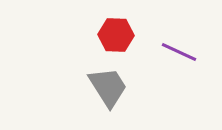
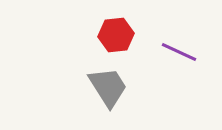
red hexagon: rotated 8 degrees counterclockwise
